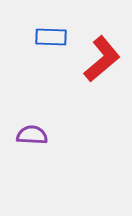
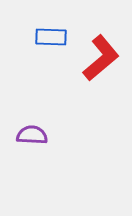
red L-shape: moved 1 px left, 1 px up
